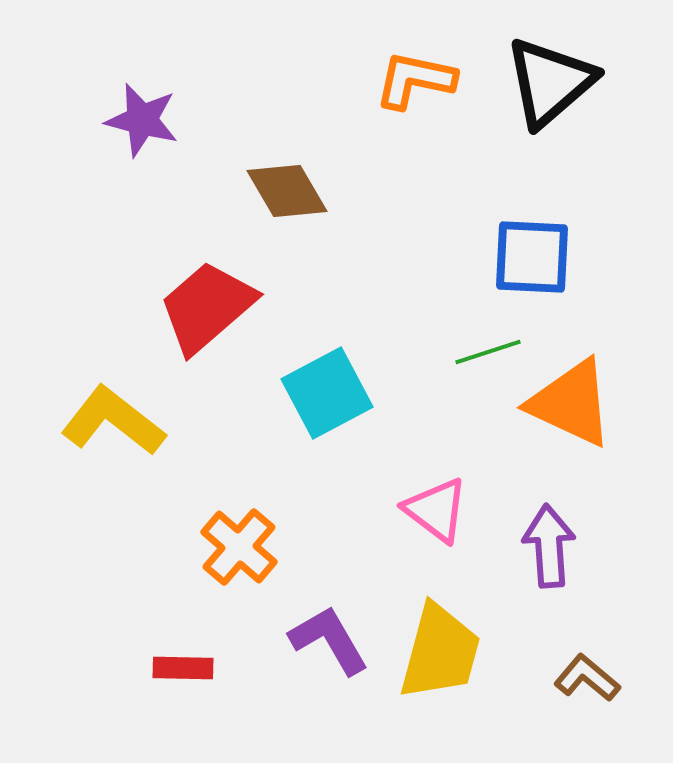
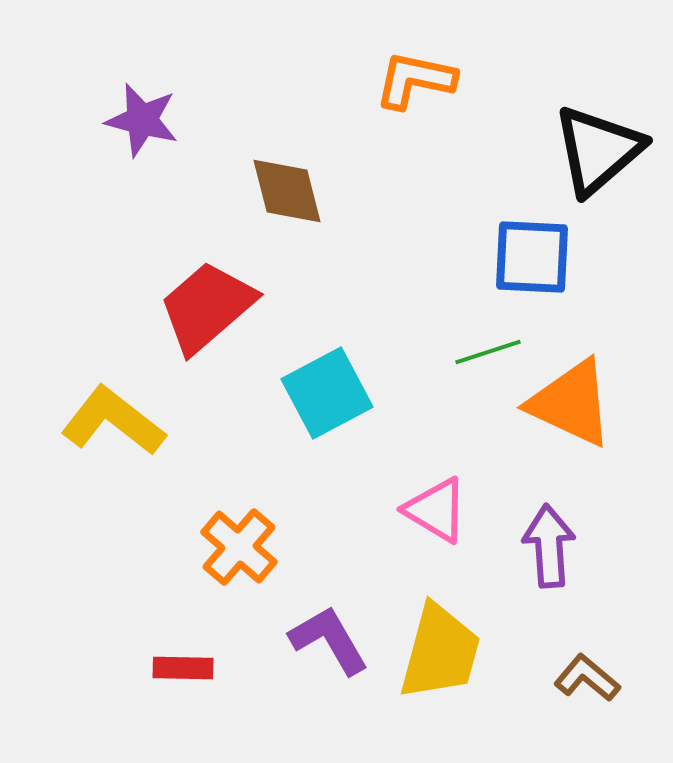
black triangle: moved 48 px right, 68 px down
brown diamond: rotated 16 degrees clockwise
pink triangle: rotated 6 degrees counterclockwise
